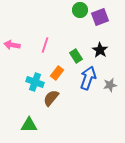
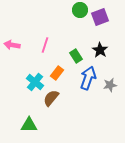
cyan cross: rotated 18 degrees clockwise
